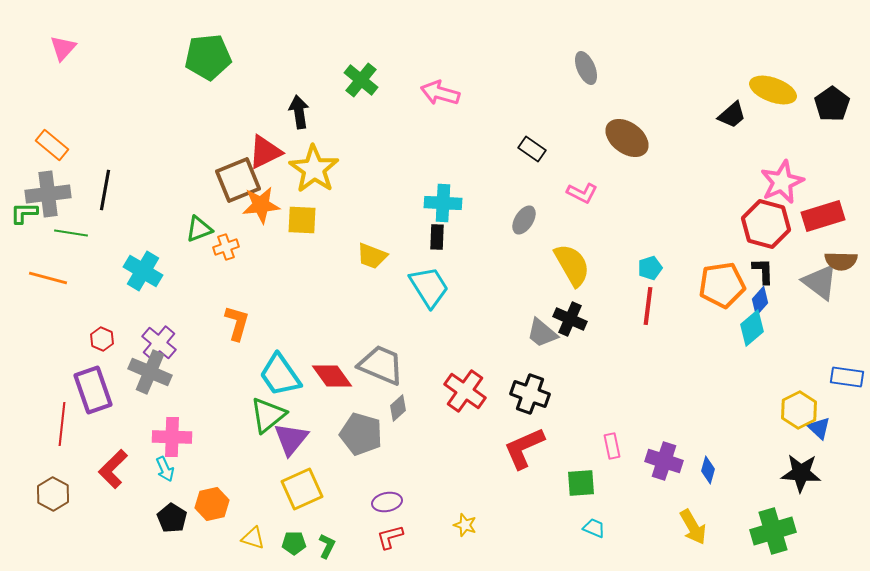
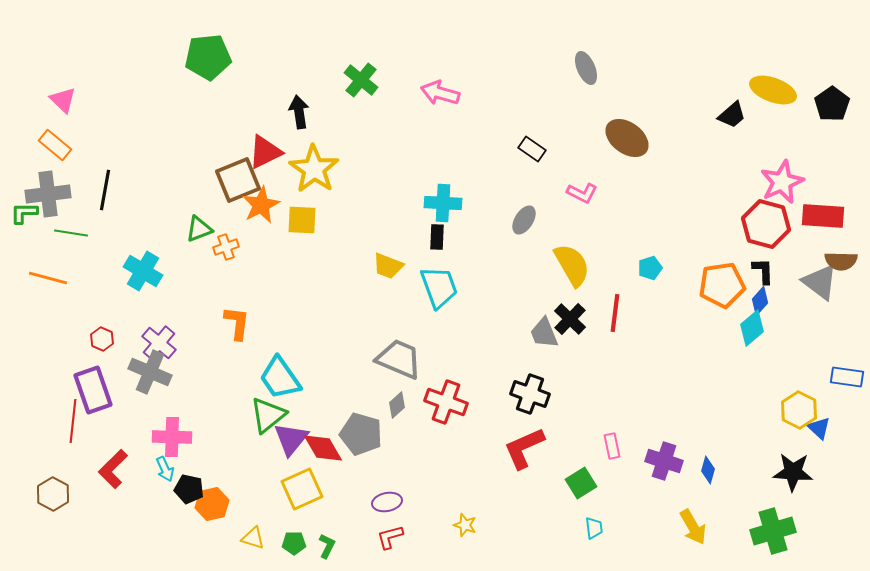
pink triangle at (63, 48): moved 52 px down; rotated 28 degrees counterclockwise
orange rectangle at (52, 145): moved 3 px right
orange star at (261, 205): rotated 21 degrees counterclockwise
red rectangle at (823, 216): rotated 21 degrees clockwise
yellow trapezoid at (372, 256): moved 16 px right, 10 px down
cyan trapezoid at (429, 287): moved 10 px right; rotated 12 degrees clockwise
red line at (648, 306): moved 33 px left, 7 px down
black cross at (570, 319): rotated 20 degrees clockwise
orange L-shape at (237, 323): rotated 9 degrees counterclockwise
gray trapezoid at (542, 333): moved 2 px right; rotated 28 degrees clockwise
gray trapezoid at (381, 365): moved 18 px right, 6 px up
cyan trapezoid at (280, 375): moved 3 px down
red diamond at (332, 376): moved 9 px left, 72 px down; rotated 6 degrees clockwise
red cross at (465, 391): moved 19 px left, 11 px down; rotated 15 degrees counterclockwise
gray diamond at (398, 408): moved 1 px left, 3 px up
yellow hexagon at (799, 410): rotated 6 degrees counterclockwise
red line at (62, 424): moved 11 px right, 3 px up
black star at (801, 473): moved 8 px left, 1 px up
green square at (581, 483): rotated 28 degrees counterclockwise
black pentagon at (172, 518): moved 17 px right, 29 px up; rotated 20 degrees counterclockwise
cyan trapezoid at (594, 528): rotated 60 degrees clockwise
